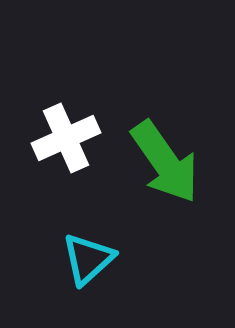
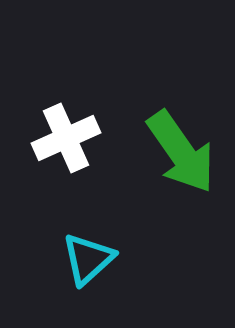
green arrow: moved 16 px right, 10 px up
